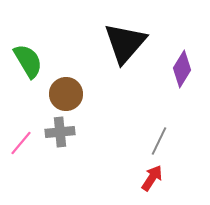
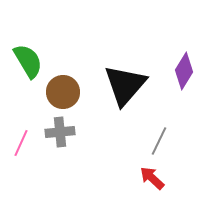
black triangle: moved 42 px down
purple diamond: moved 2 px right, 2 px down
brown circle: moved 3 px left, 2 px up
pink line: rotated 16 degrees counterclockwise
red arrow: rotated 80 degrees counterclockwise
